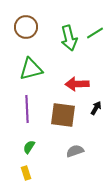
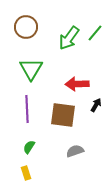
green line: rotated 18 degrees counterclockwise
green arrow: rotated 50 degrees clockwise
green triangle: rotated 45 degrees counterclockwise
black arrow: moved 3 px up
